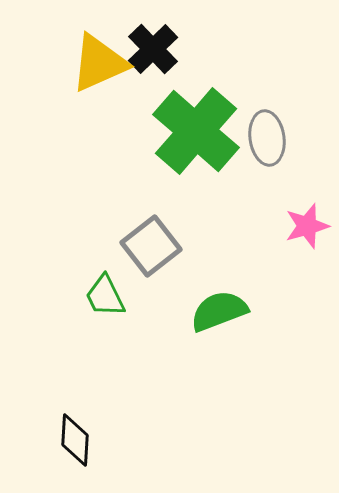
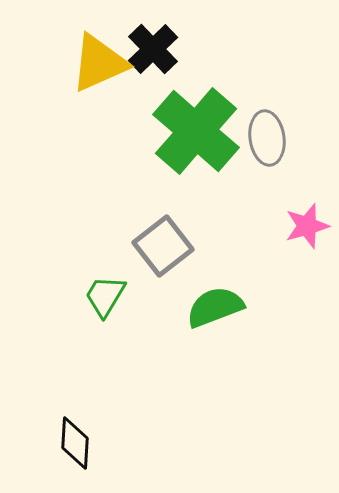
gray square: moved 12 px right
green trapezoid: rotated 57 degrees clockwise
green semicircle: moved 4 px left, 4 px up
black diamond: moved 3 px down
